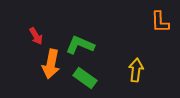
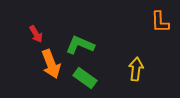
red arrow: moved 2 px up
orange arrow: rotated 32 degrees counterclockwise
yellow arrow: moved 1 px up
